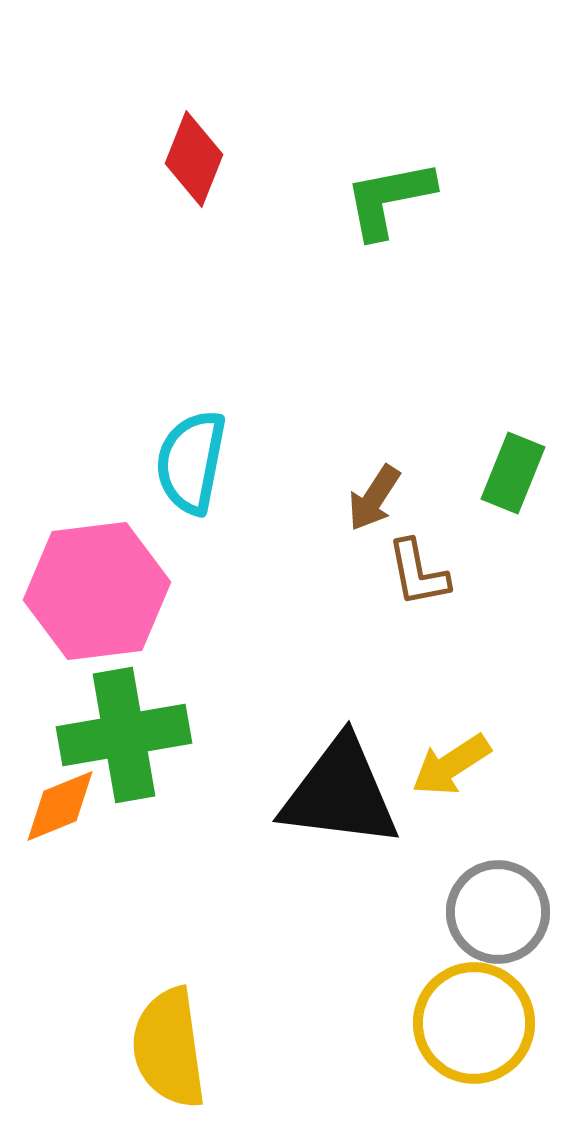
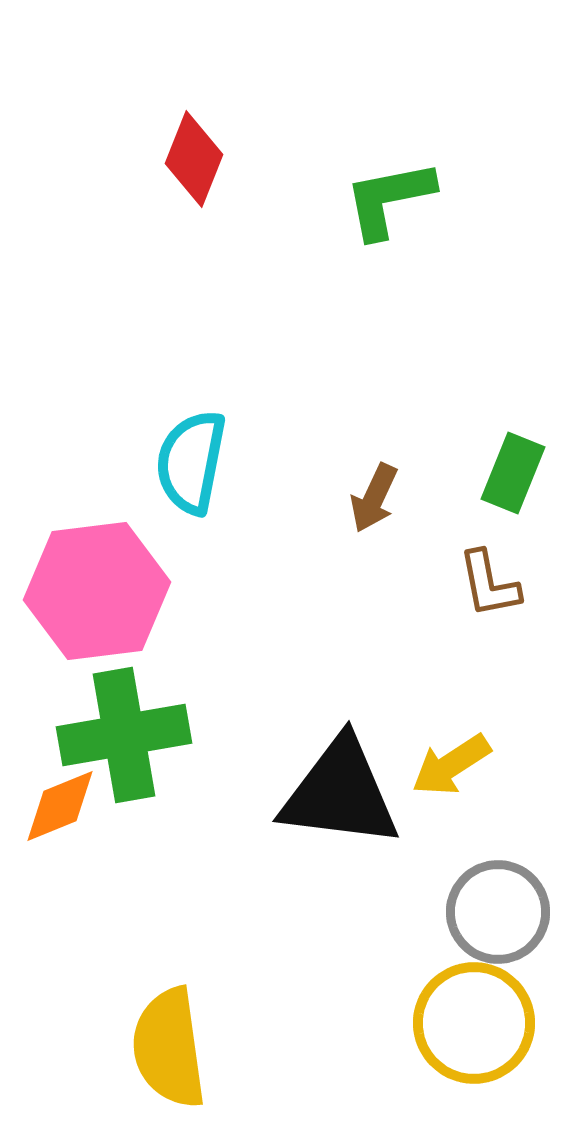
brown arrow: rotated 8 degrees counterclockwise
brown L-shape: moved 71 px right, 11 px down
